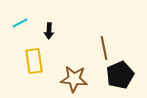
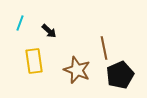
cyan line: rotated 42 degrees counterclockwise
black arrow: rotated 49 degrees counterclockwise
brown star: moved 3 px right, 9 px up; rotated 16 degrees clockwise
